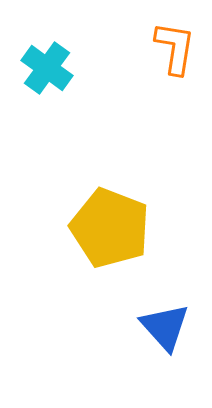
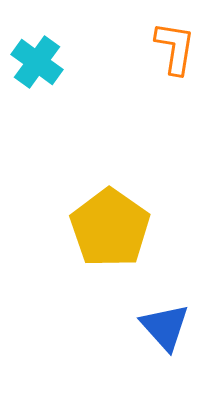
cyan cross: moved 10 px left, 6 px up
yellow pentagon: rotated 14 degrees clockwise
